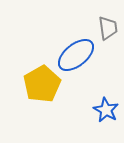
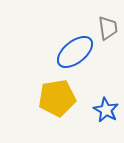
blue ellipse: moved 1 px left, 3 px up
yellow pentagon: moved 15 px right, 14 px down; rotated 21 degrees clockwise
